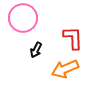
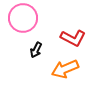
red L-shape: rotated 120 degrees clockwise
